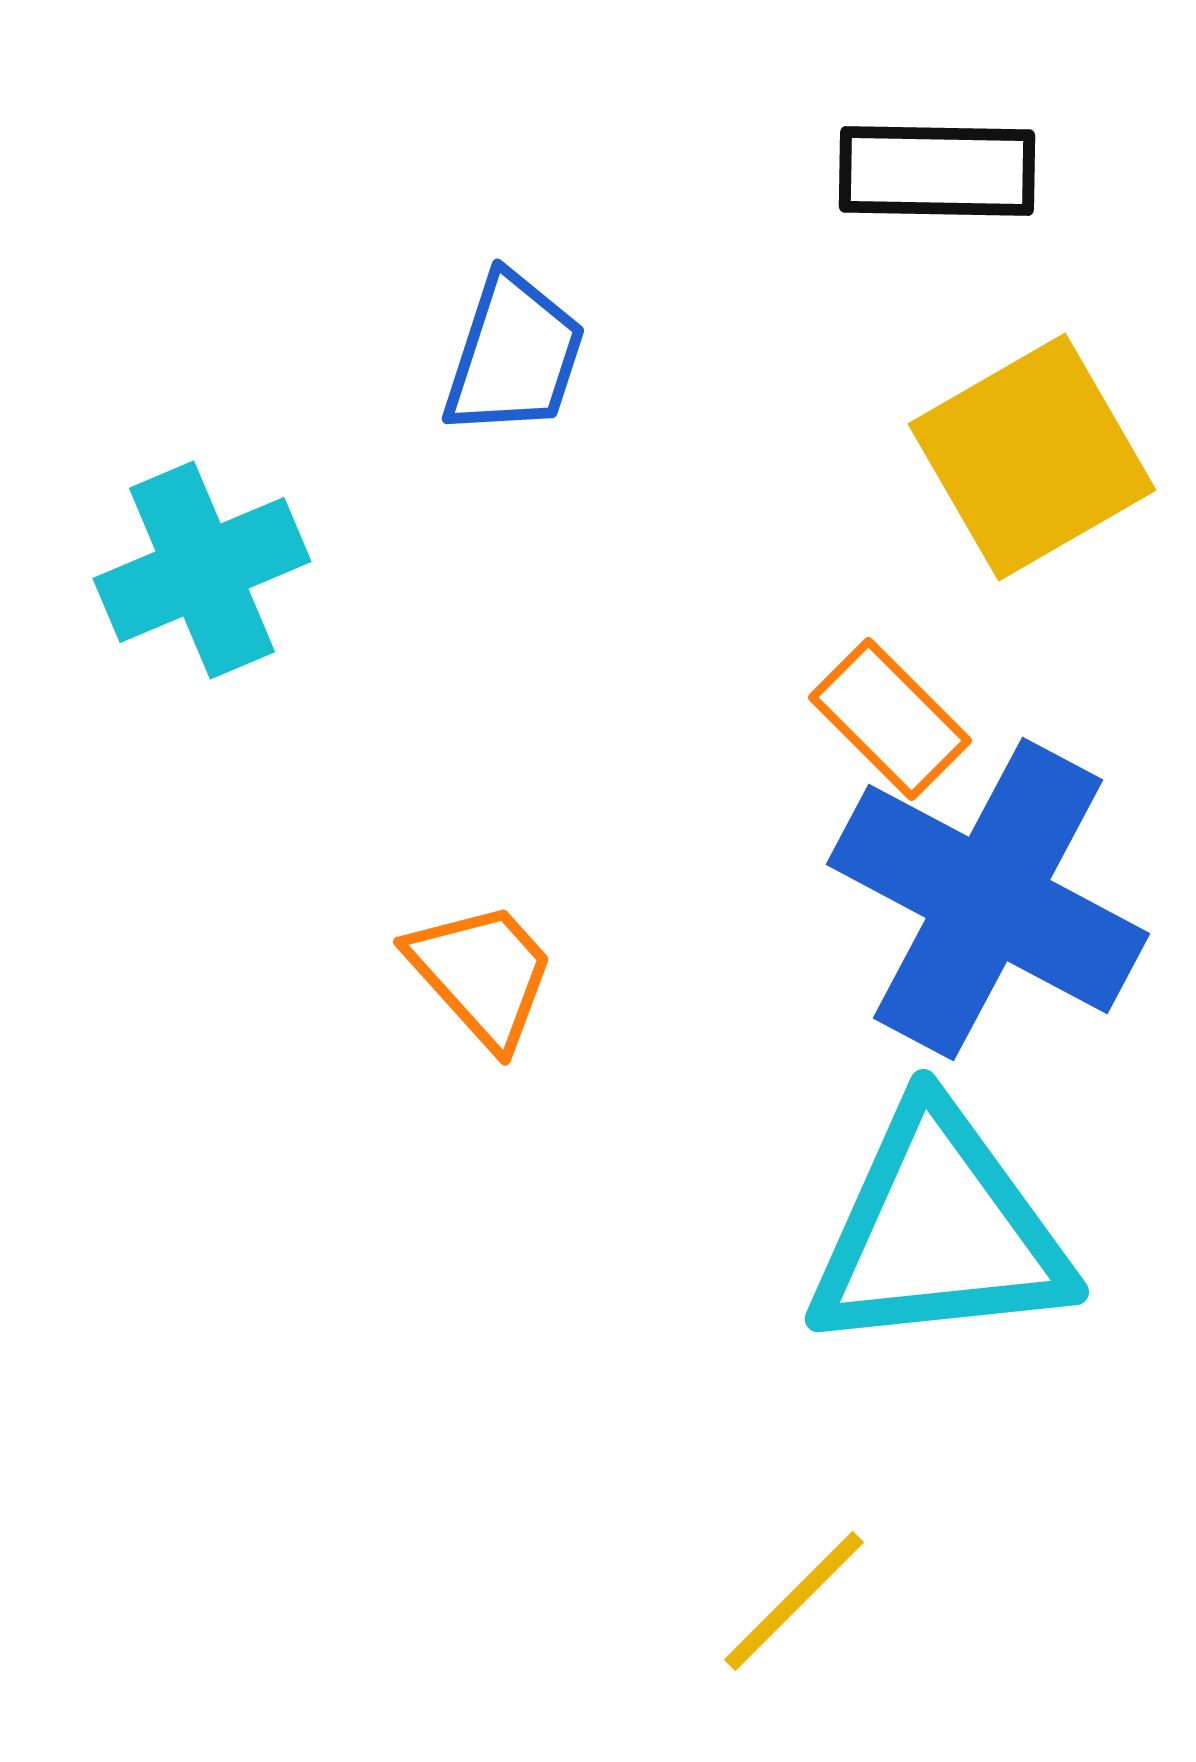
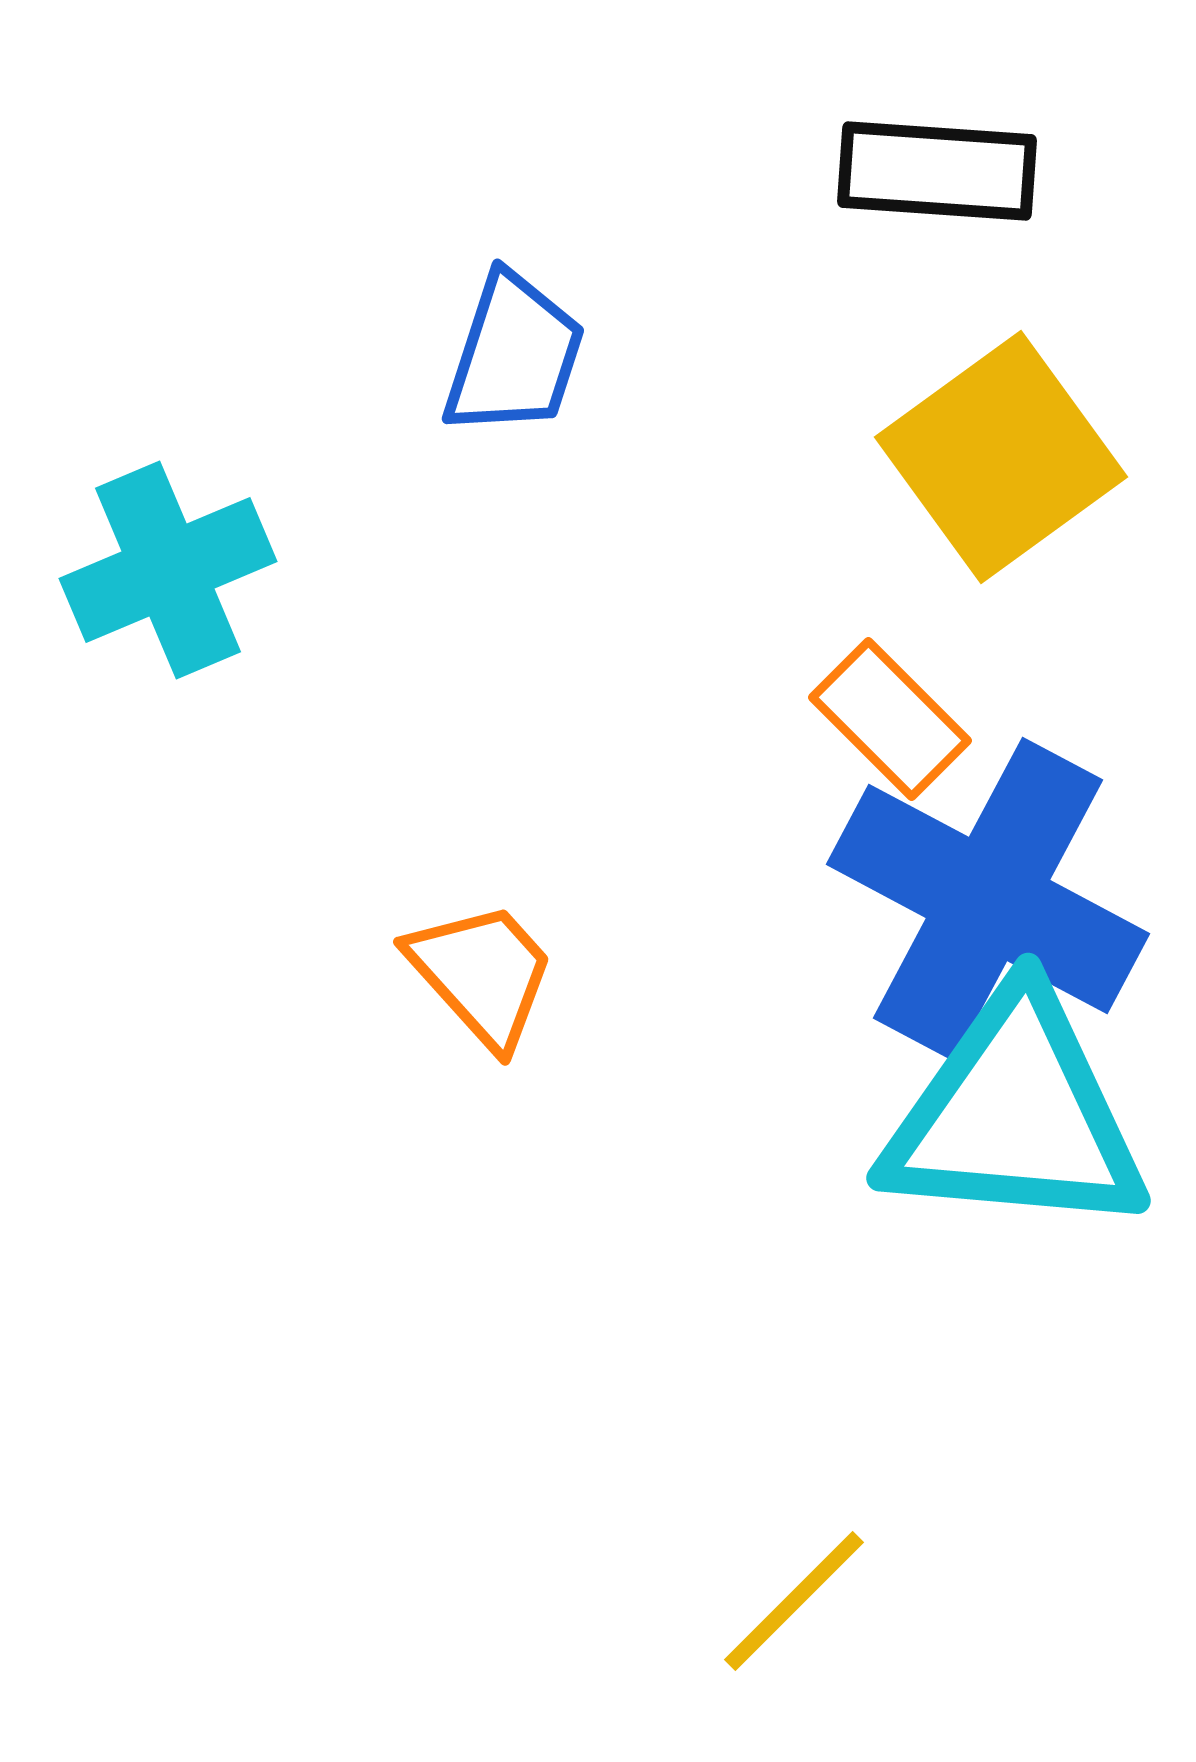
black rectangle: rotated 3 degrees clockwise
yellow square: moved 31 px left; rotated 6 degrees counterclockwise
cyan cross: moved 34 px left
cyan triangle: moved 76 px right, 116 px up; rotated 11 degrees clockwise
